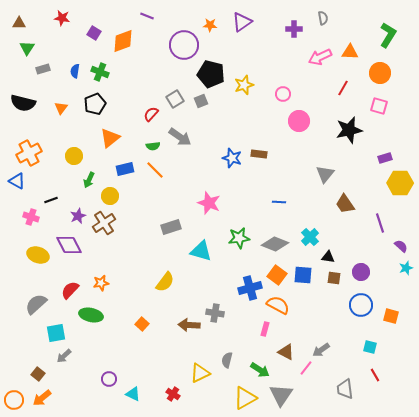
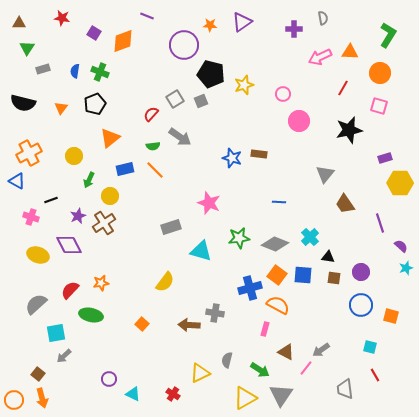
orange arrow at (42, 398): rotated 66 degrees counterclockwise
